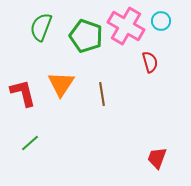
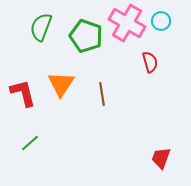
pink cross: moved 1 px right, 3 px up
red trapezoid: moved 4 px right
